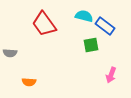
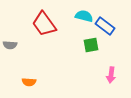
gray semicircle: moved 8 px up
pink arrow: rotated 14 degrees counterclockwise
